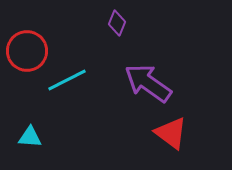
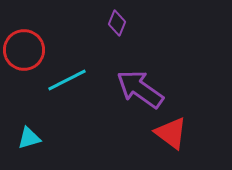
red circle: moved 3 px left, 1 px up
purple arrow: moved 8 px left, 6 px down
cyan triangle: moved 1 px left, 1 px down; rotated 20 degrees counterclockwise
